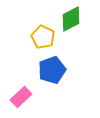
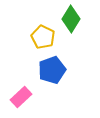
green diamond: rotated 32 degrees counterclockwise
